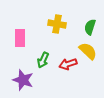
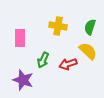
yellow cross: moved 1 px right, 2 px down
